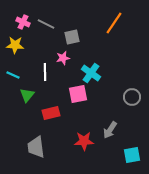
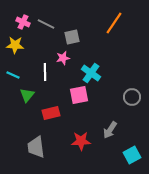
pink square: moved 1 px right, 1 px down
red star: moved 3 px left
cyan square: rotated 18 degrees counterclockwise
